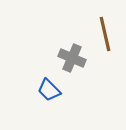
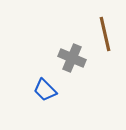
blue trapezoid: moved 4 px left
